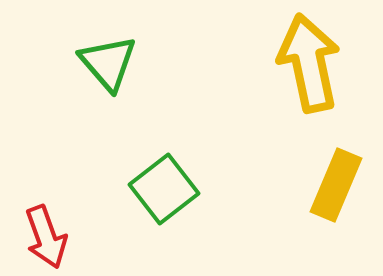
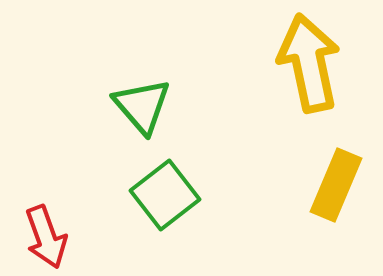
green triangle: moved 34 px right, 43 px down
green square: moved 1 px right, 6 px down
